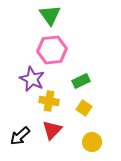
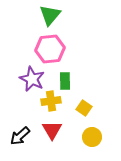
green triangle: rotated 15 degrees clockwise
pink hexagon: moved 2 px left, 1 px up
green rectangle: moved 16 px left; rotated 66 degrees counterclockwise
yellow cross: moved 2 px right; rotated 18 degrees counterclockwise
red triangle: rotated 15 degrees counterclockwise
yellow circle: moved 5 px up
